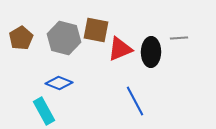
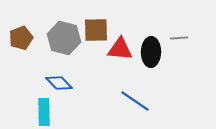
brown square: rotated 12 degrees counterclockwise
brown pentagon: rotated 10 degrees clockwise
red triangle: rotated 28 degrees clockwise
blue diamond: rotated 24 degrees clockwise
blue line: rotated 28 degrees counterclockwise
cyan rectangle: moved 1 px down; rotated 28 degrees clockwise
